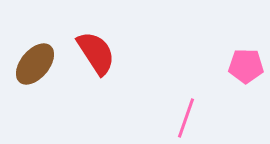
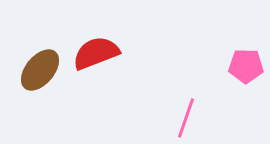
red semicircle: rotated 78 degrees counterclockwise
brown ellipse: moved 5 px right, 6 px down
